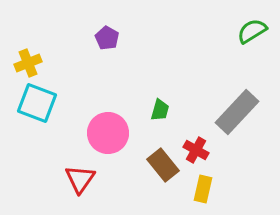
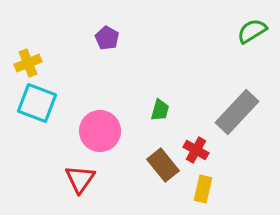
pink circle: moved 8 px left, 2 px up
